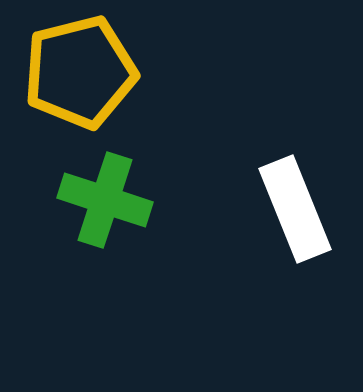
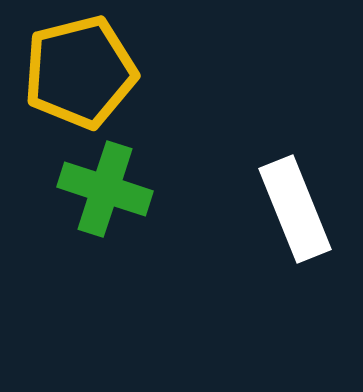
green cross: moved 11 px up
